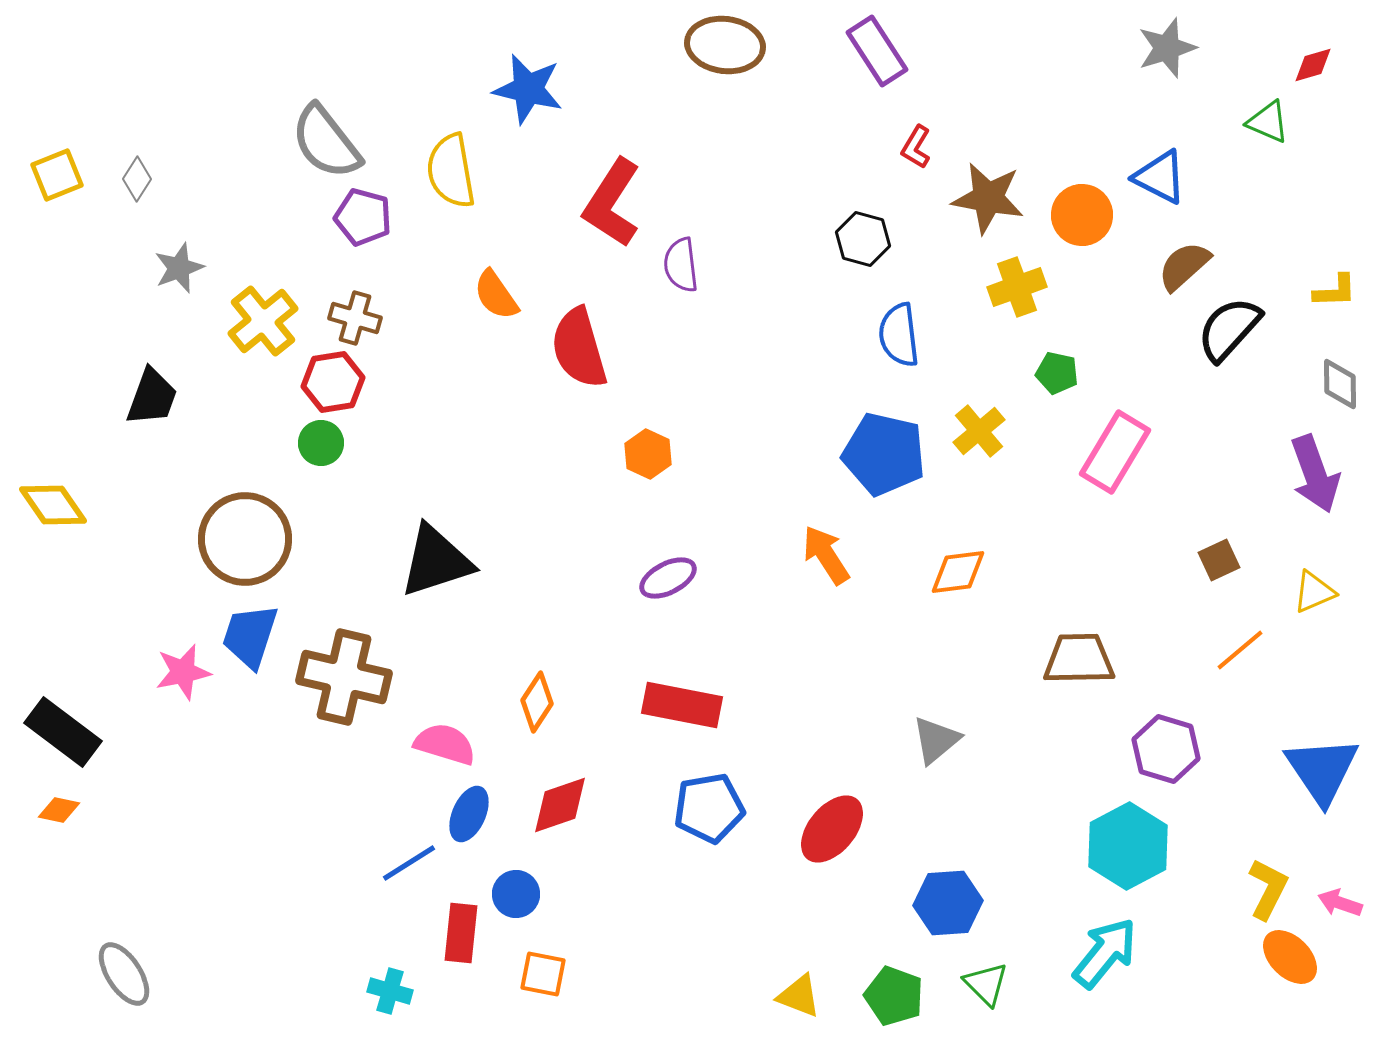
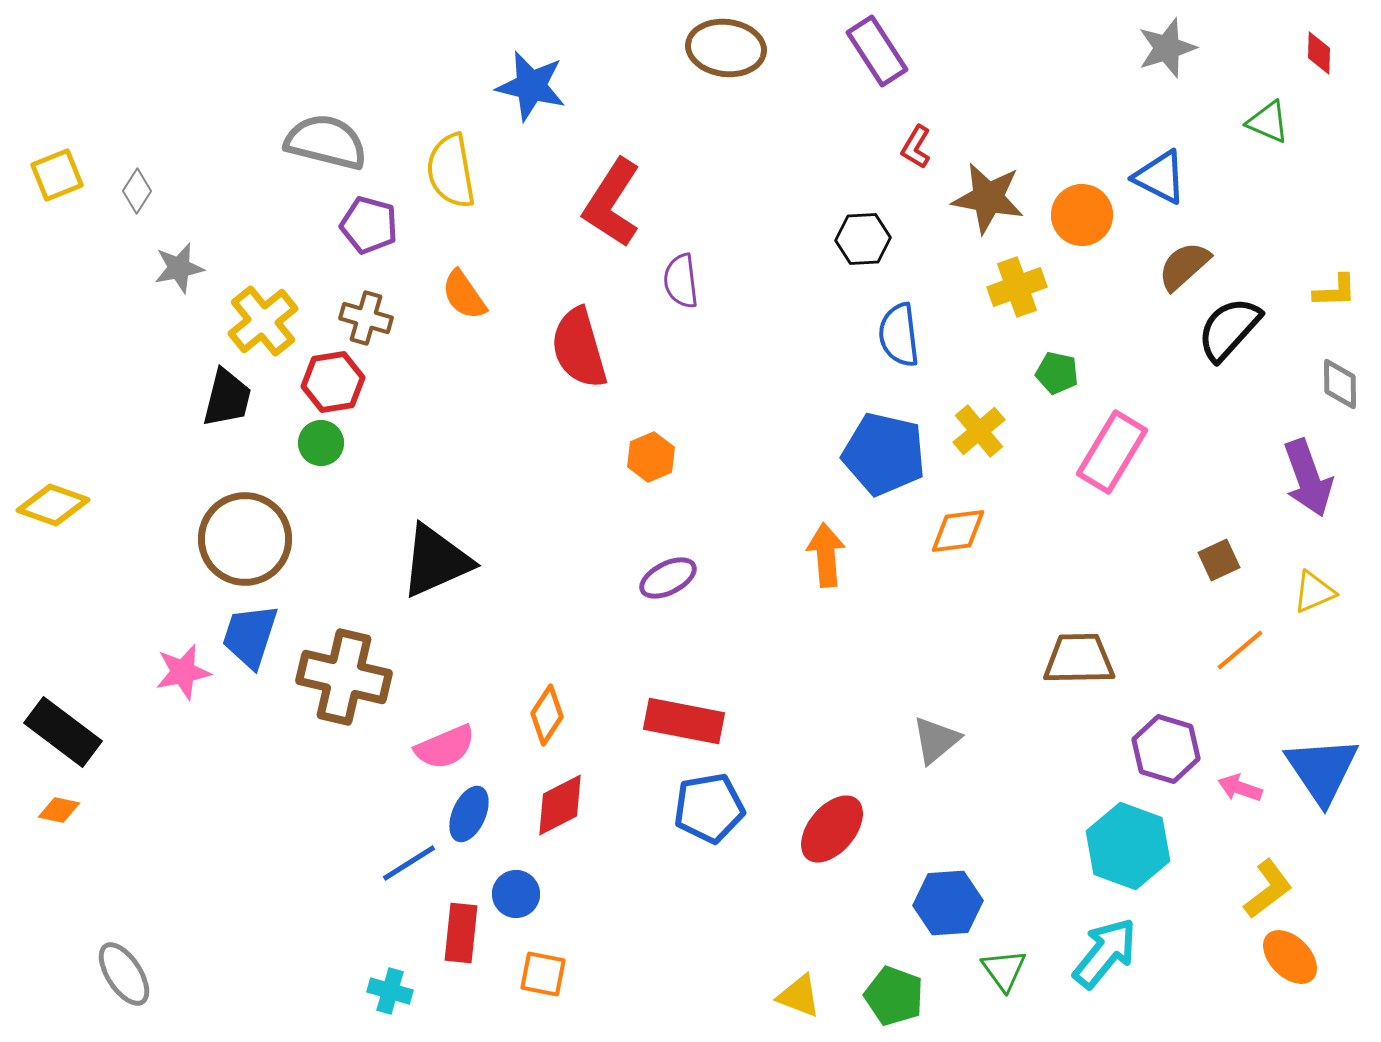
brown ellipse at (725, 45): moved 1 px right, 3 px down
red diamond at (1313, 65): moved 6 px right, 12 px up; rotated 72 degrees counterclockwise
blue star at (528, 89): moved 3 px right, 3 px up
gray semicircle at (326, 142): rotated 142 degrees clockwise
gray diamond at (137, 179): moved 12 px down
purple pentagon at (363, 217): moved 6 px right, 8 px down
black hexagon at (863, 239): rotated 18 degrees counterclockwise
purple semicircle at (681, 265): moved 16 px down
gray star at (179, 268): rotated 9 degrees clockwise
orange semicircle at (496, 295): moved 32 px left
brown cross at (355, 318): moved 11 px right
black trapezoid at (152, 397): moved 75 px right, 1 px down; rotated 6 degrees counterclockwise
pink rectangle at (1115, 452): moved 3 px left
orange hexagon at (648, 454): moved 3 px right, 3 px down; rotated 12 degrees clockwise
purple arrow at (1315, 474): moved 7 px left, 4 px down
yellow diamond at (53, 505): rotated 36 degrees counterclockwise
orange arrow at (826, 555): rotated 28 degrees clockwise
black triangle at (436, 561): rotated 6 degrees counterclockwise
orange diamond at (958, 572): moved 41 px up
orange diamond at (537, 702): moved 10 px right, 13 px down
red rectangle at (682, 705): moved 2 px right, 16 px down
pink semicircle at (445, 744): moved 3 px down; rotated 140 degrees clockwise
red diamond at (560, 805): rotated 8 degrees counterclockwise
cyan hexagon at (1128, 846): rotated 12 degrees counterclockwise
yellow L-shape at (1268, 889): rotated 26 degrees clockwise
pink arrow at (1340, 903): moved 100 px left, 115 px up
green triangle at (986, 984): moved 18 px right, 14 px up; rotated 9 degrees clockwise
